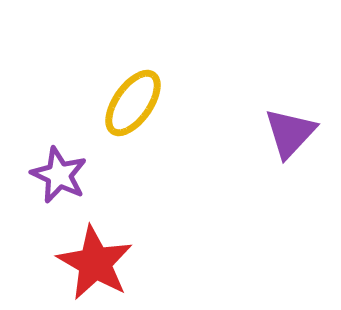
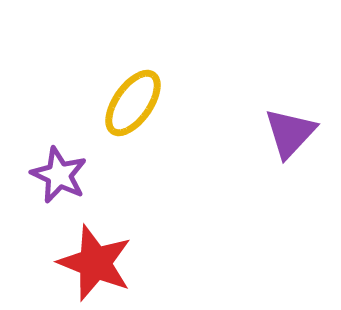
red star: rotated 8 degrees counterclockwise
